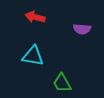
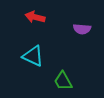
cyan triangle: rotated 15 degrees clockwise
green trapezoid: moved 1 px right, 2 px up
